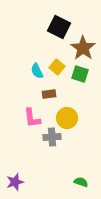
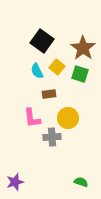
black square: moved 17 px left, 14 px down; rotated 10 degrees clockwise
yellow circle: moved 1 px right
